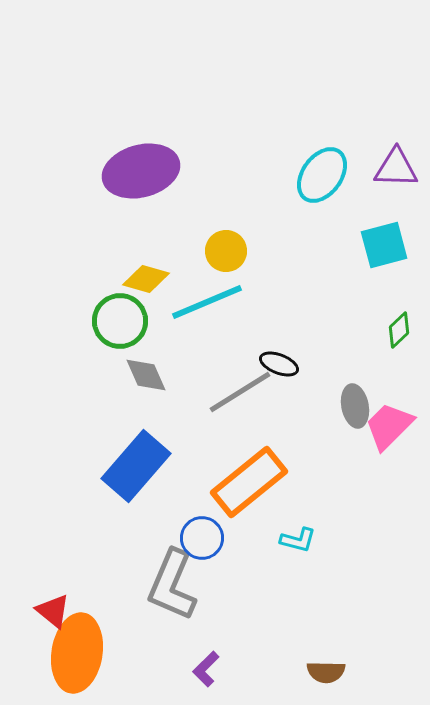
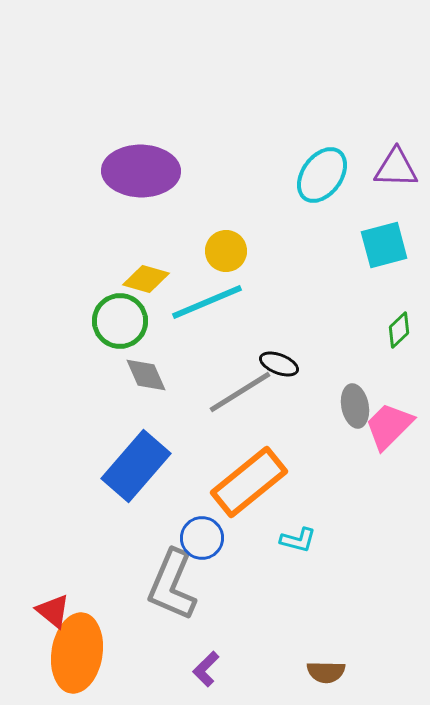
purple ellipse: rotated 16 degrees clockwise
